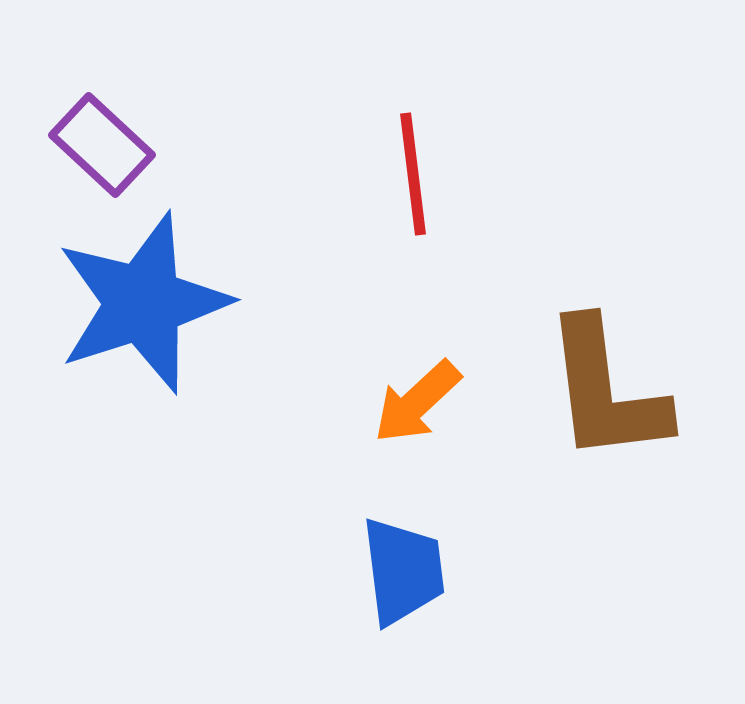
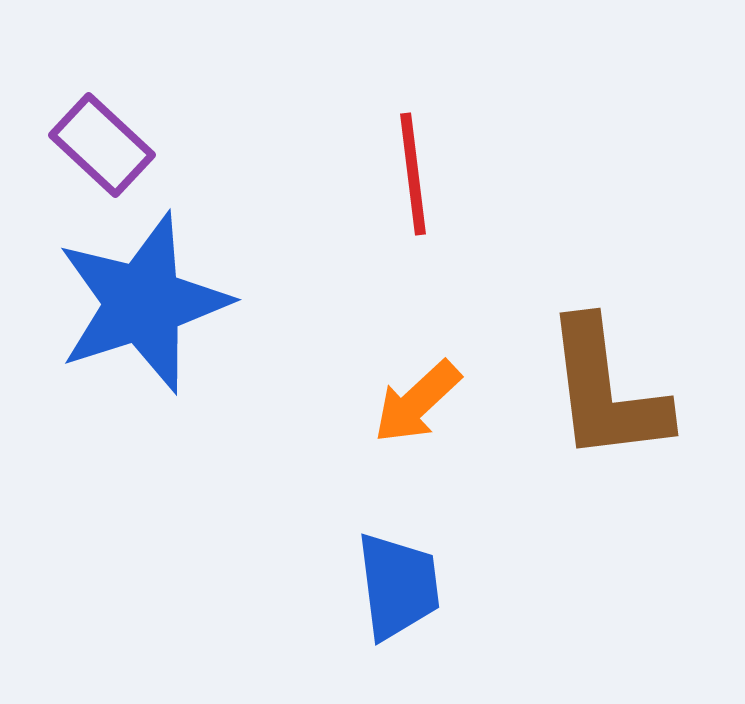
blue trapezoid: moved 5 px left, 15 px down
